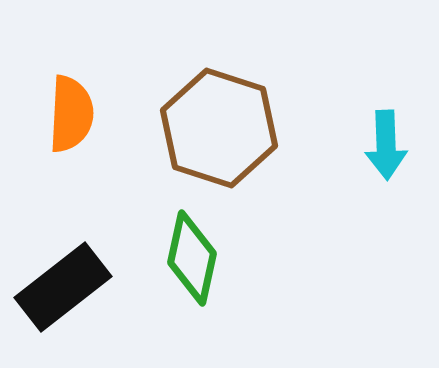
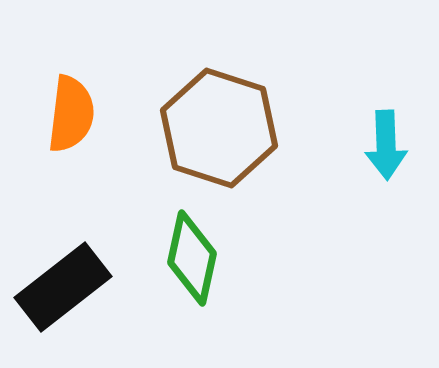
orange semicircle: rotated 4 degrees clockwise
